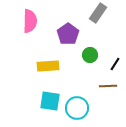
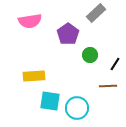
gray rectangle: moved 2 px left; rotated 12 degrees clockwise
pink semicircle: rotated 80 degrees clockwise
yellow rectangle: moved 14 px left, 10 px down
